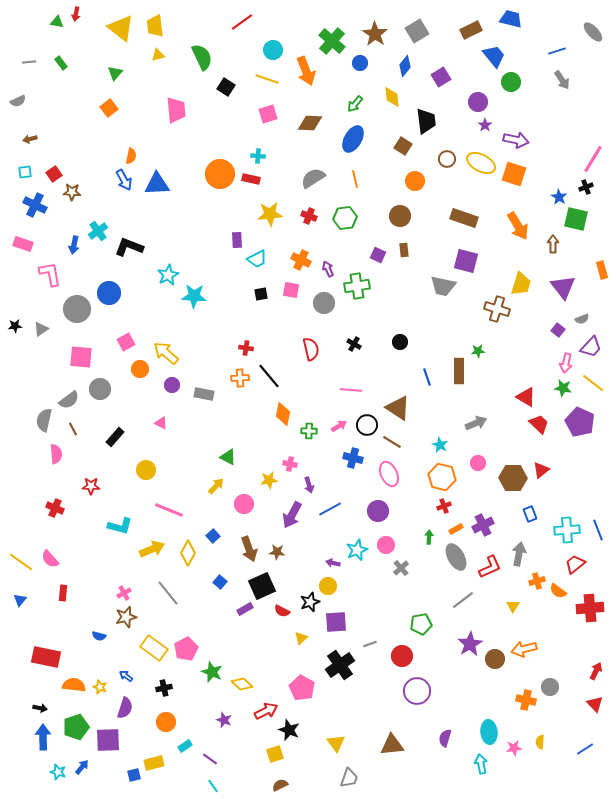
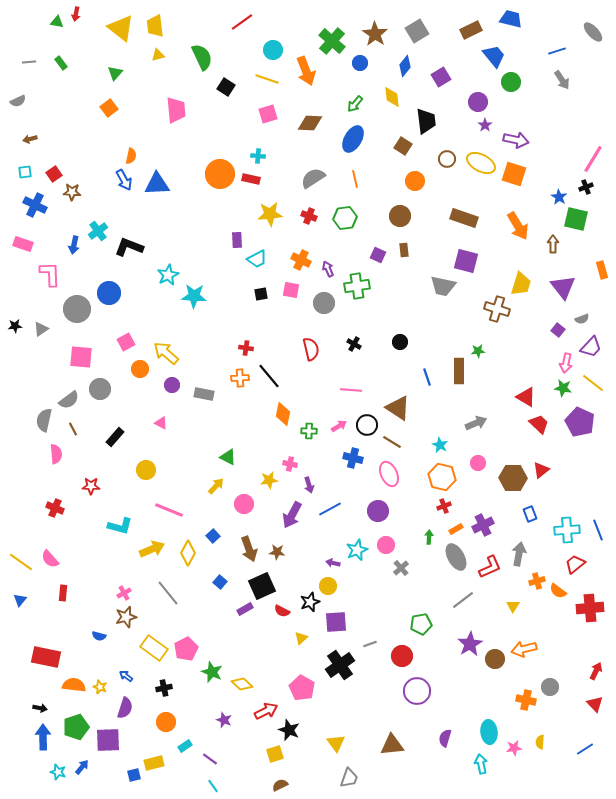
pink L-shape at (50, 274): rotated 8 degrees clockwise
